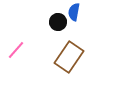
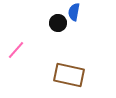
black circle: moved 1 px down
brown rectangle: moved 18 px down; rotated 68 degrees clockwise
